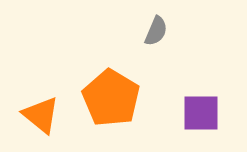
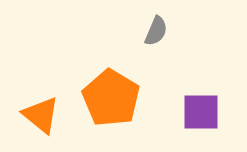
purple square: moved 1 px up
